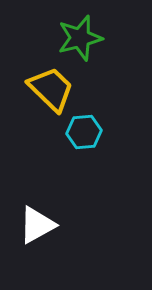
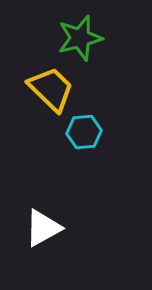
white triangle: moved 6 px right, 3 px down
